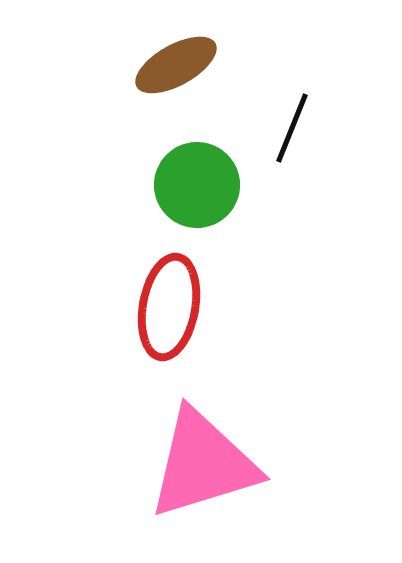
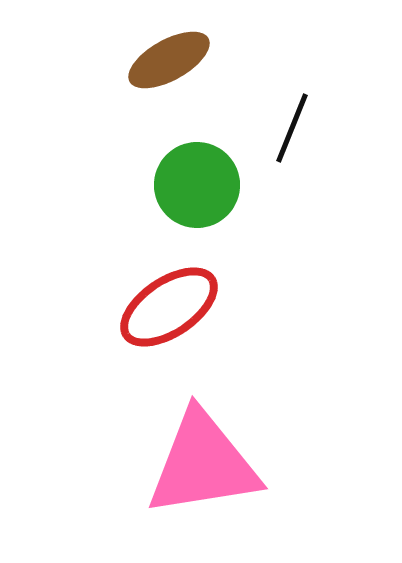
brown ellipse: moved 7 px left, 5 px up
red ellipse: rotated 46 degrees clockwise
pink triangle: rotated 8 degrees clockwise
